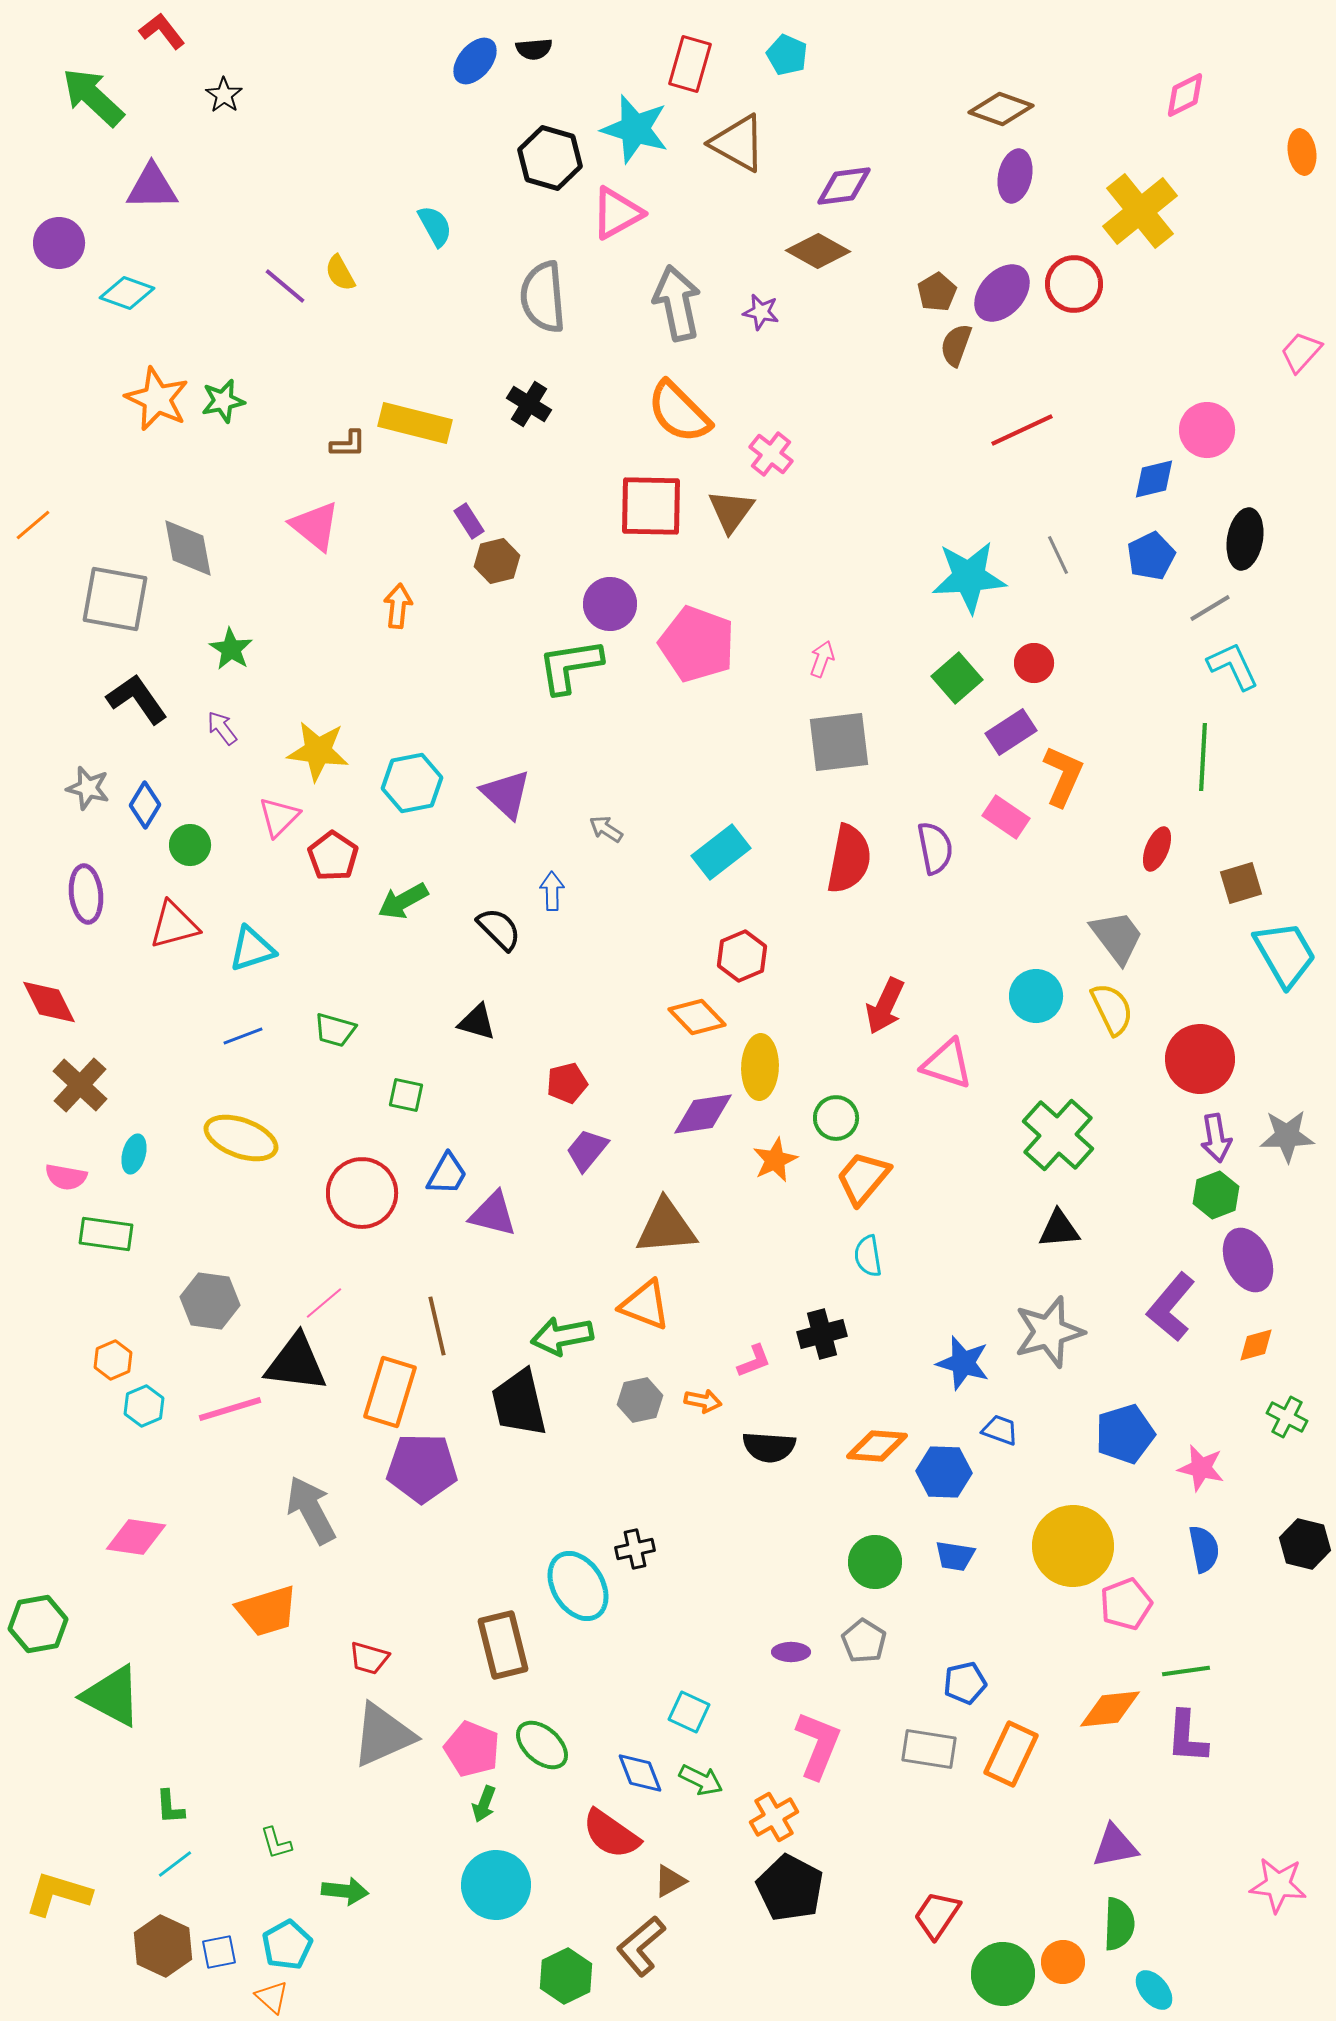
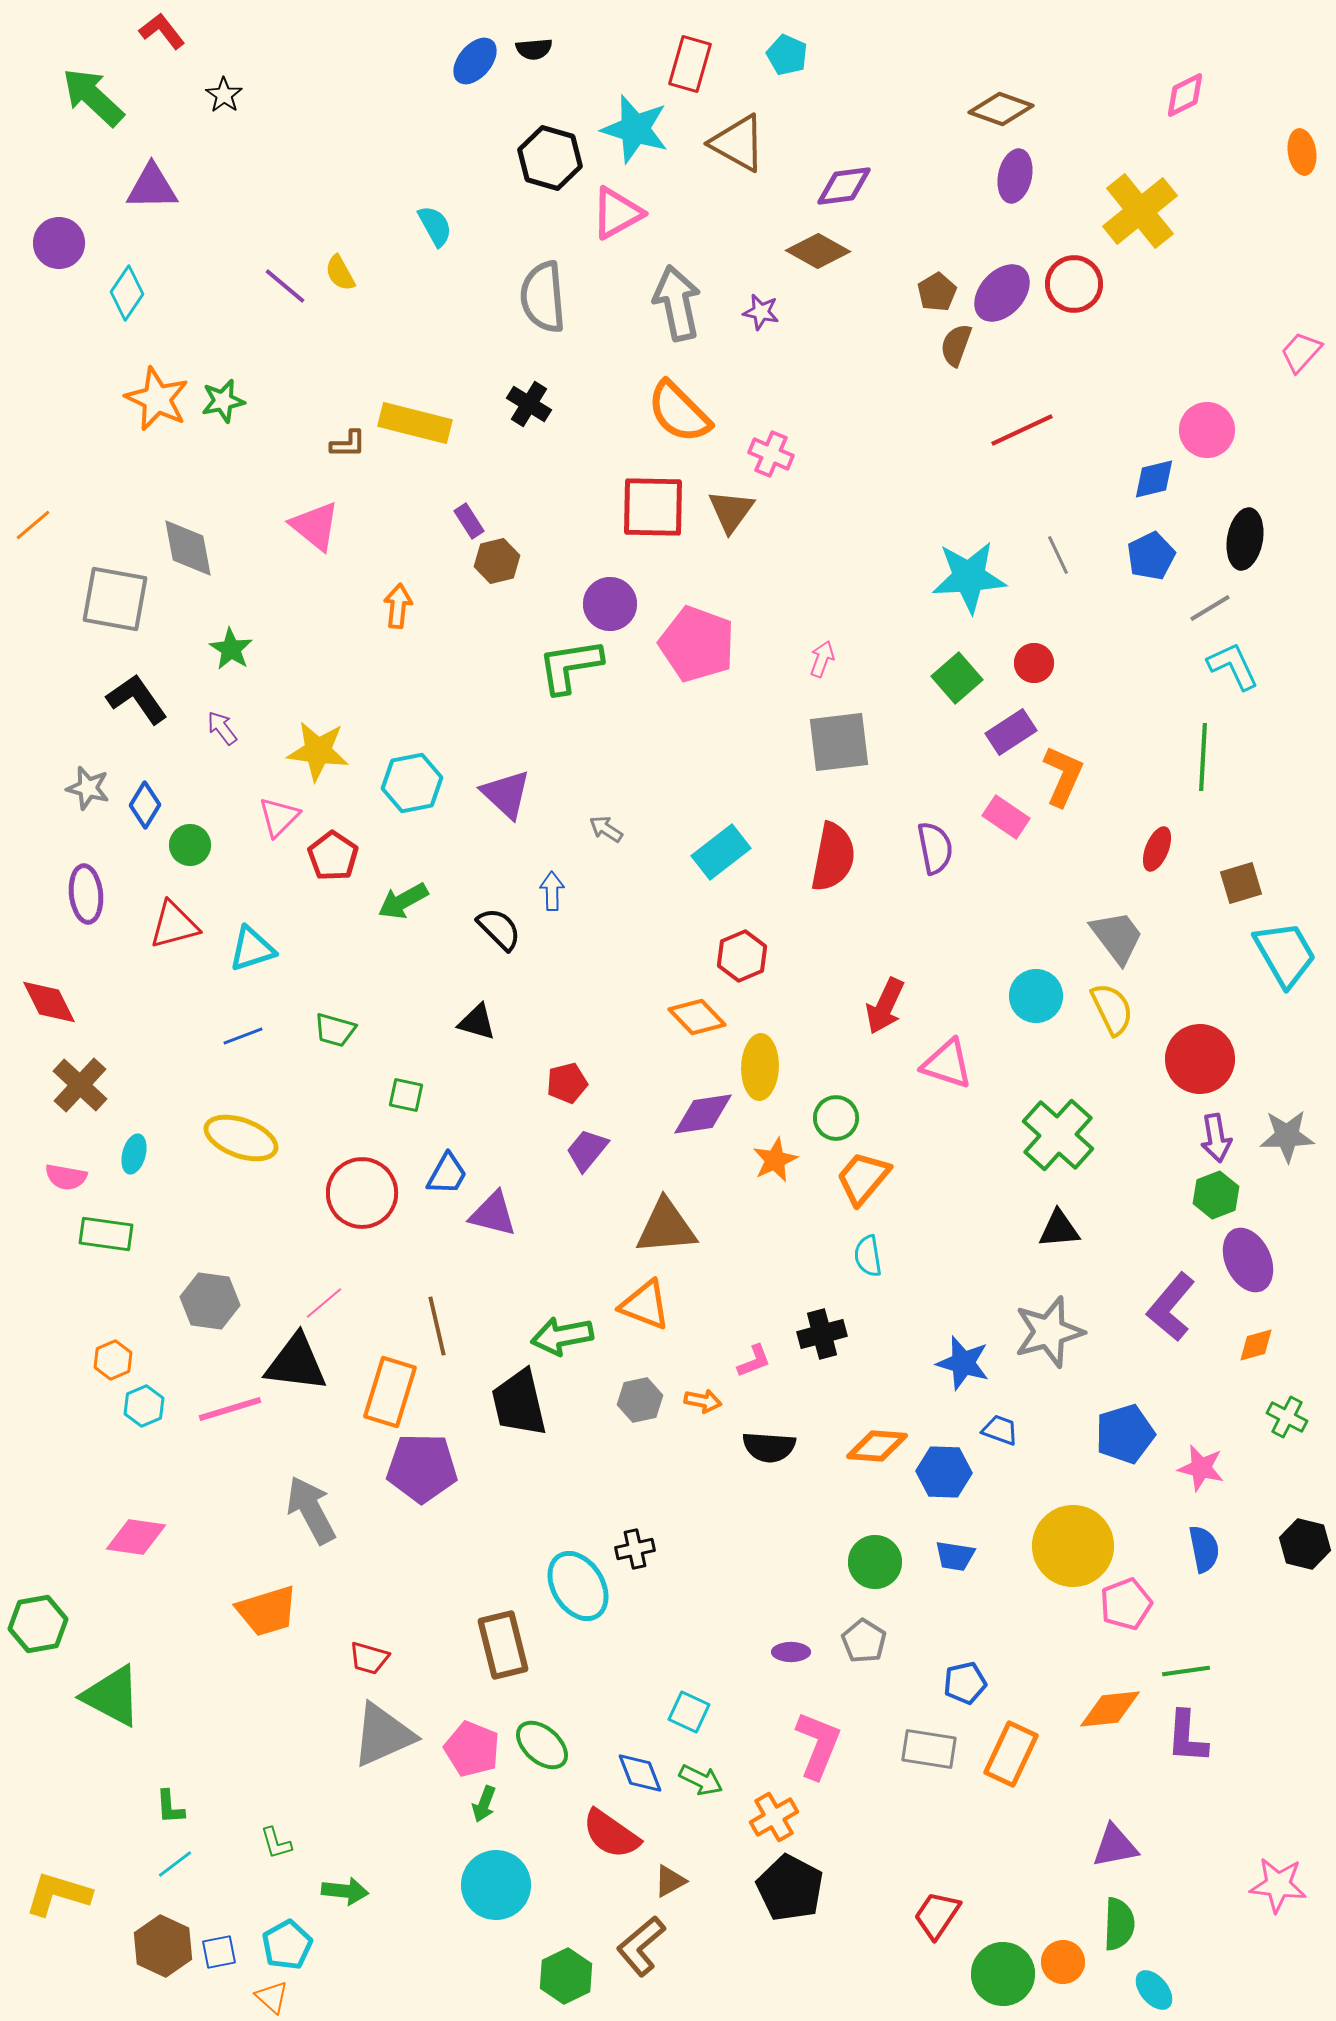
cyan diamond at (127, 293): rotated 76 degrees counterclockwise
pink cross at (771, 454): rotated 15 degrees counterclockwise
red square at (651, 506): moved 2 px right, 1 px down
red semicircle at (849, 859): moved 16 px left, 2 px up
